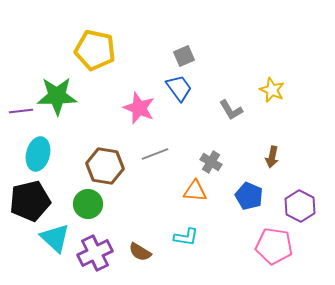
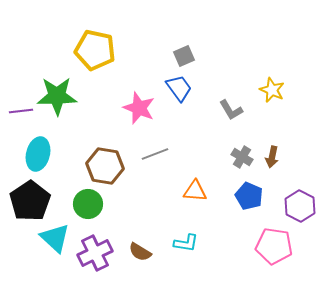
gray cross: moved 31 px right, 5 px up
black pentagon: rotated 21 degrees counterclockwise
cyan L-shape: moved 6 px down
